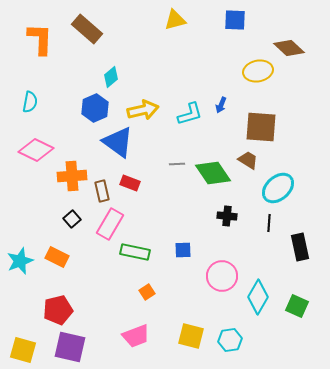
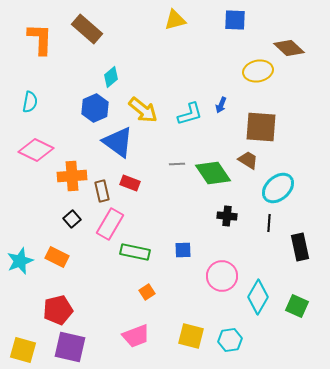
yellow arrow at (143, 110): rotated 52 degrees clockwise
